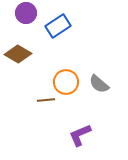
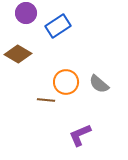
brown line: rotated 12 degrees clockwise
